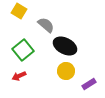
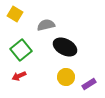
yellow square: moved 4 px left, 3 px down
gray semicircle: rotated 54 degrees counterclockwise
black ellipse: moved 1 px down
green square: moved 2 px left
yellow circle: moved 6 px down
